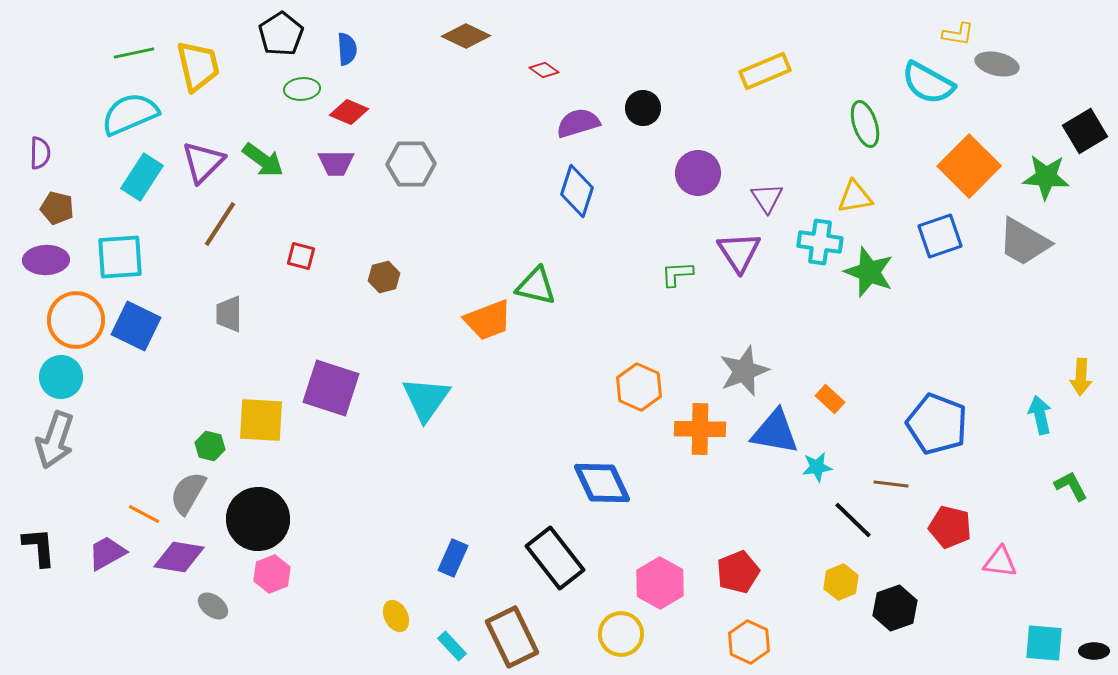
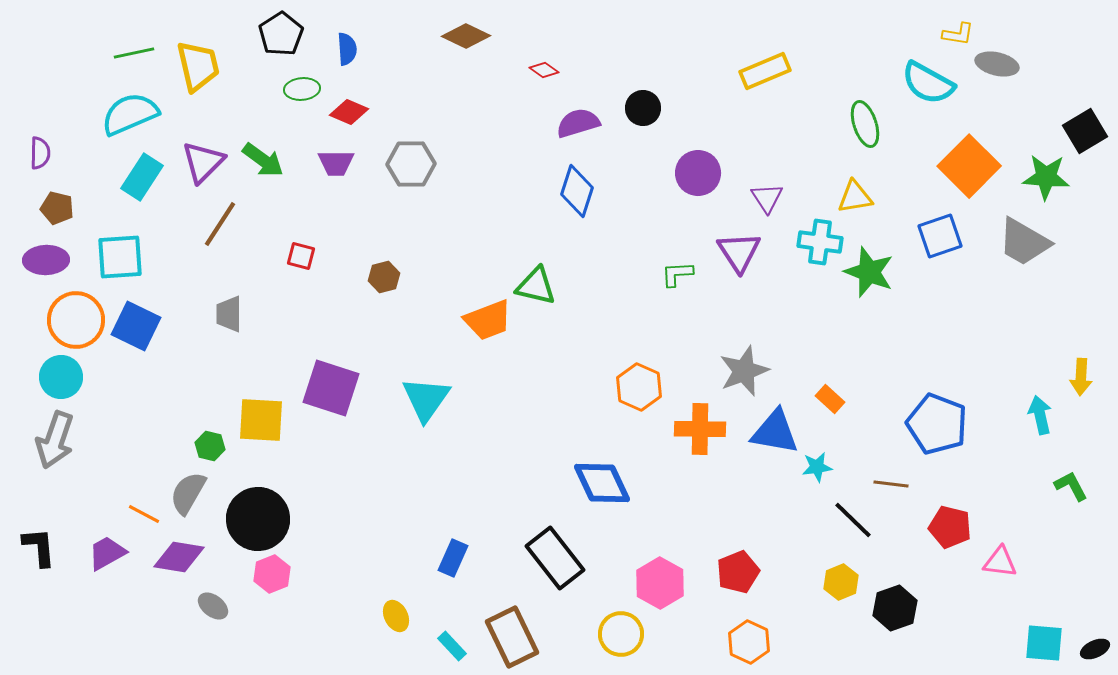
black ellipse at (1094, 651): moved 1 px right, 2 px up; rotated 24 degrees counterclockwise
